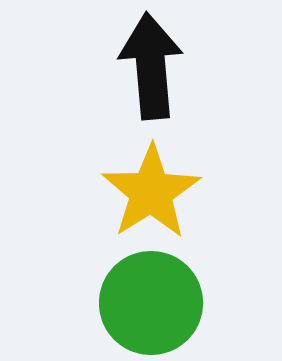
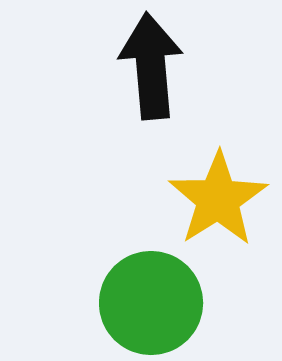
yellow star: moved 67 px right, 7 px down
